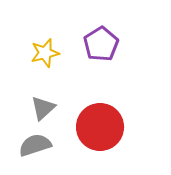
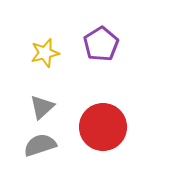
gray triangle: moved 1 px left, 1 px up
red circle: moved 3 px right
gray semicircle: moved 5 px right
